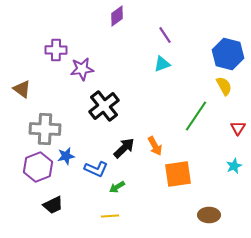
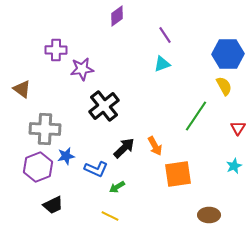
blue hexagon: rotated 16 degrees counterclockwise
yellow line: rotated 30 degrees clockwise
